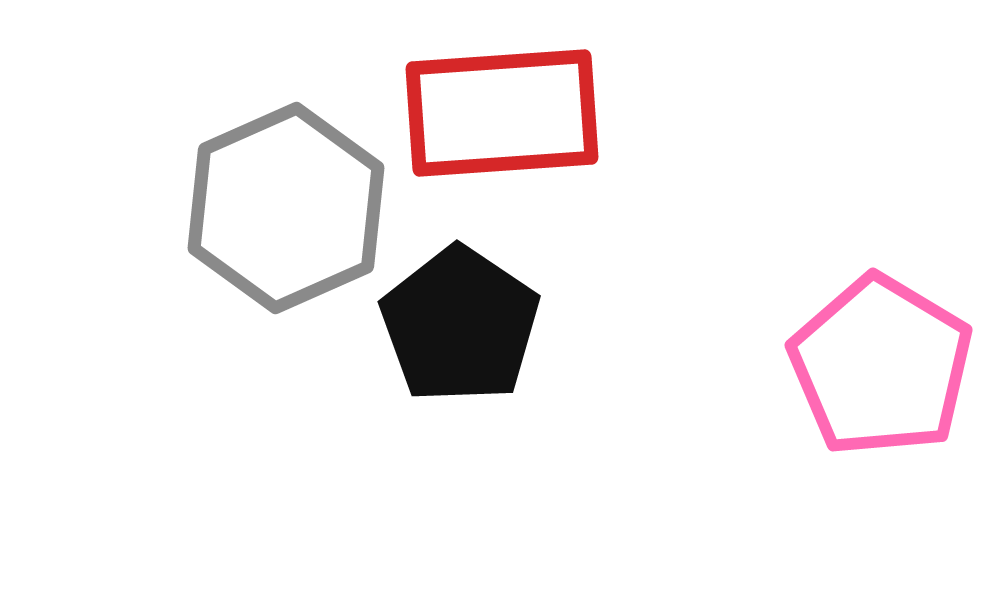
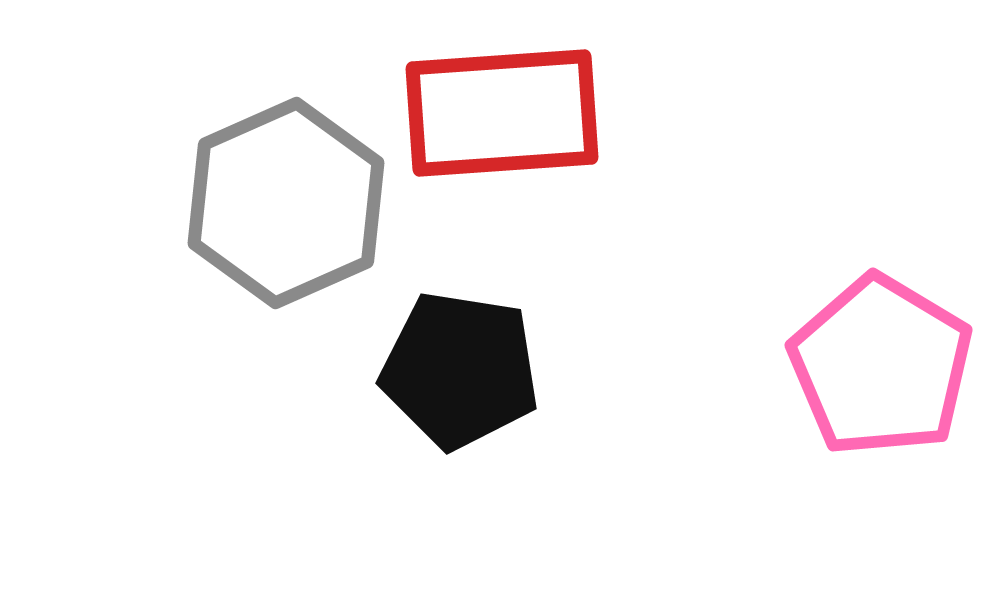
gray hexagon: moved 5 px up
black pentagon: moved 45 px down; rotated 25 degrees counterclockwise
